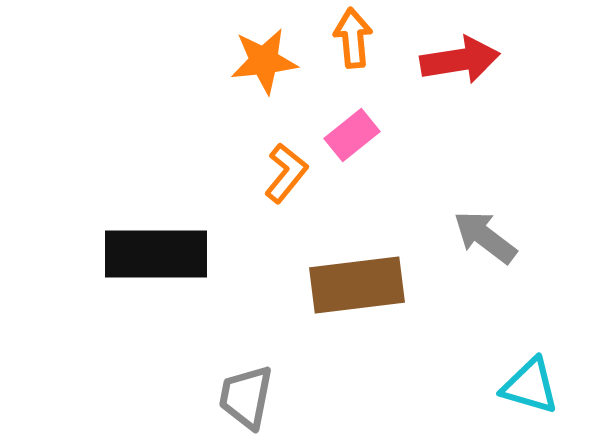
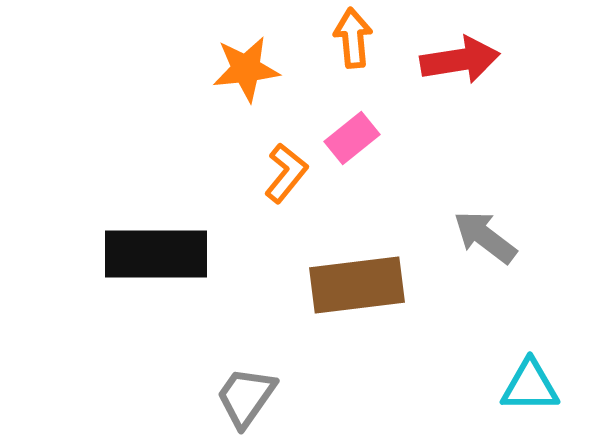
orange star: moved 18 px left, 8 px down
pink rectangle: moved 3 px down
cyan triangle: rotated 16 degrees counterclockwise
gray trapezoid: rotated 24 degrees clockwise
